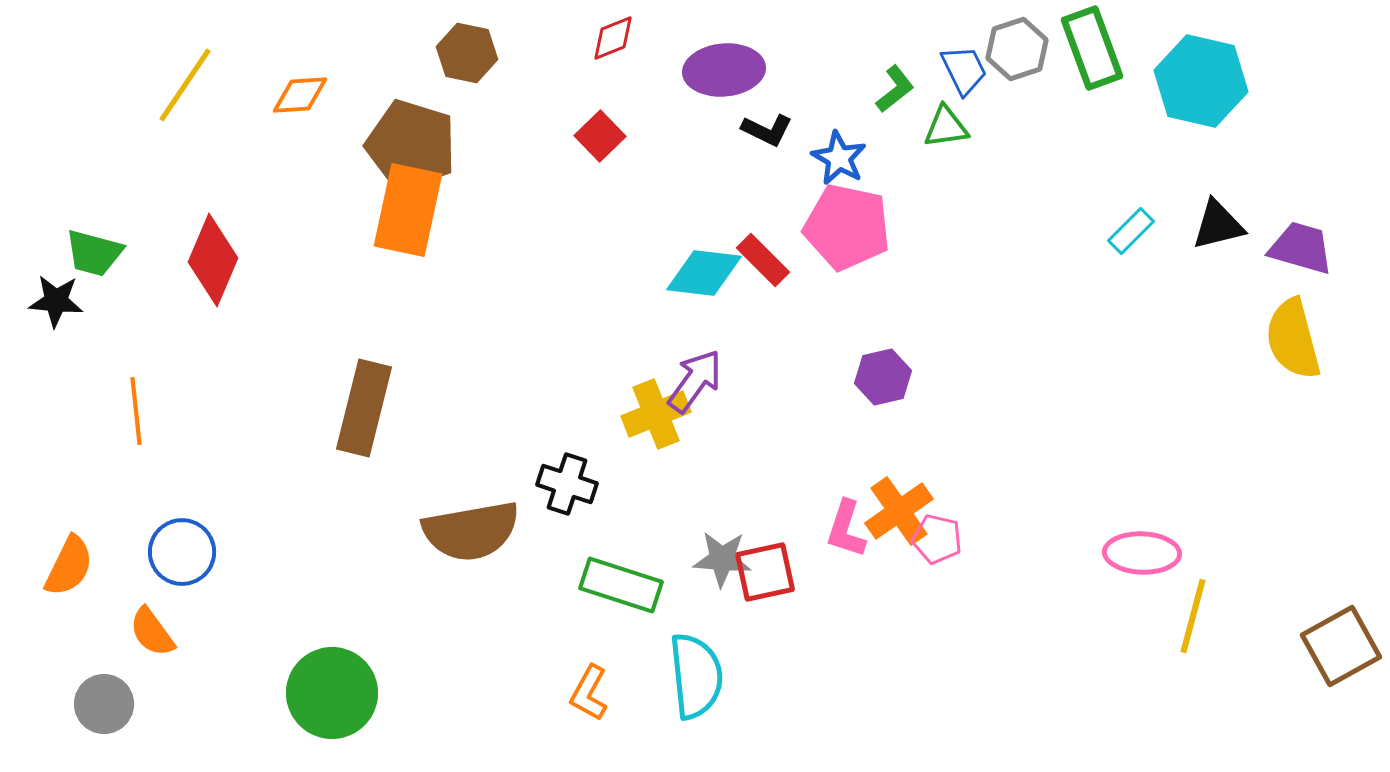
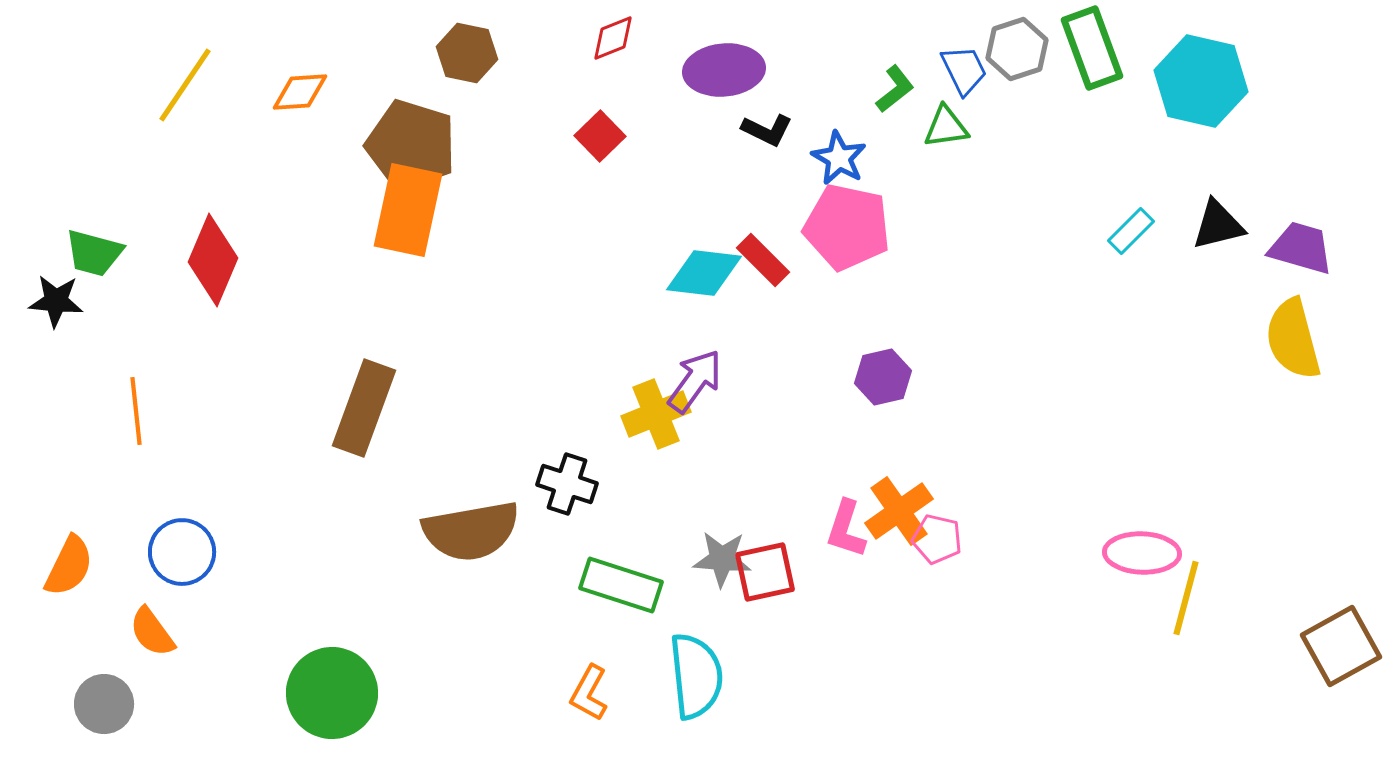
orange diamond at (300, 95): moved 3 px up
brown rectangle at (364, 408): rotated 6 degrees clockwise
yellow line at (1193, 616): moved 7 px left, 18 px up
